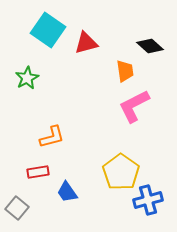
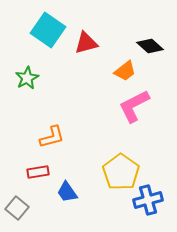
orange trapezoid: rotated 60 degrees clockwise
